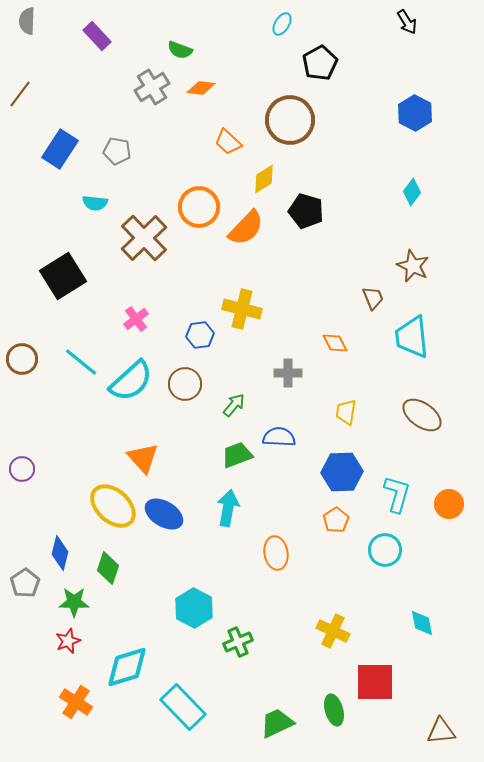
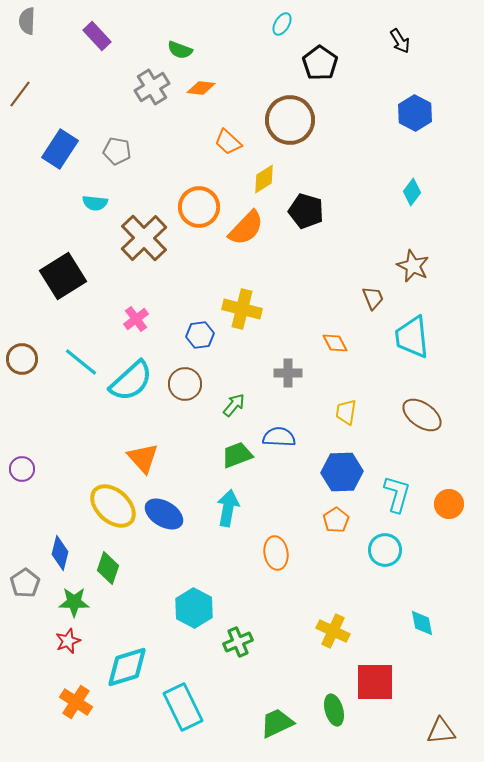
black arrow at (407, 22): moved 7 px left, 19 px down
black pentagon at (320, 63): rotated 8 degrees counterclockwise
cyan rectangle at (183, 707): rotated 18 degrees clockwise
